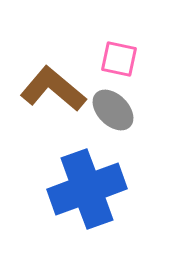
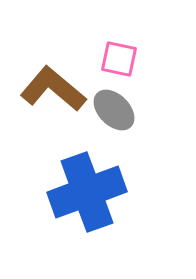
gray ellipse: moved 1 px right
blue cross: moved 3 px down
